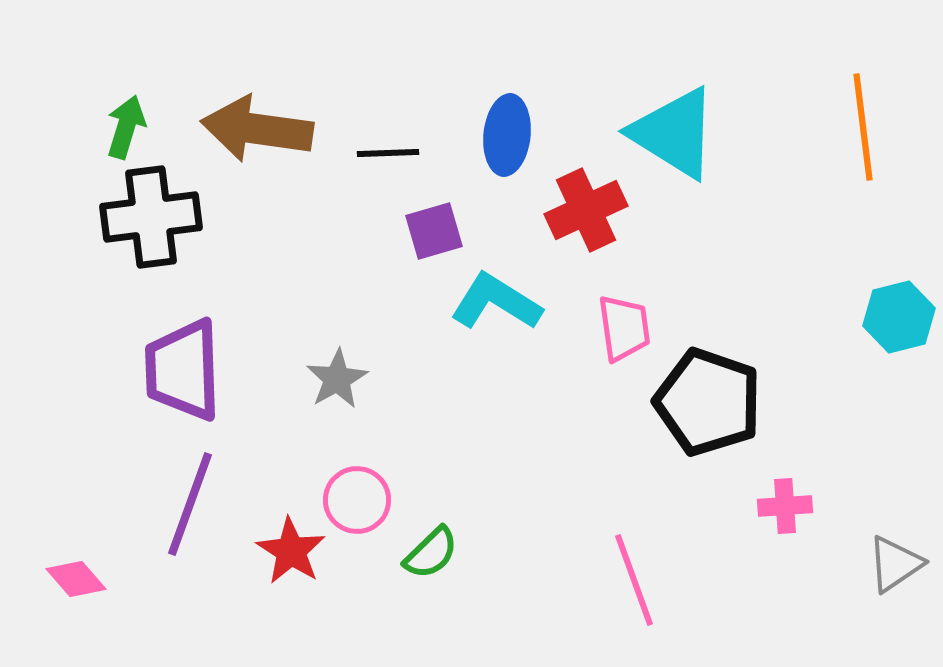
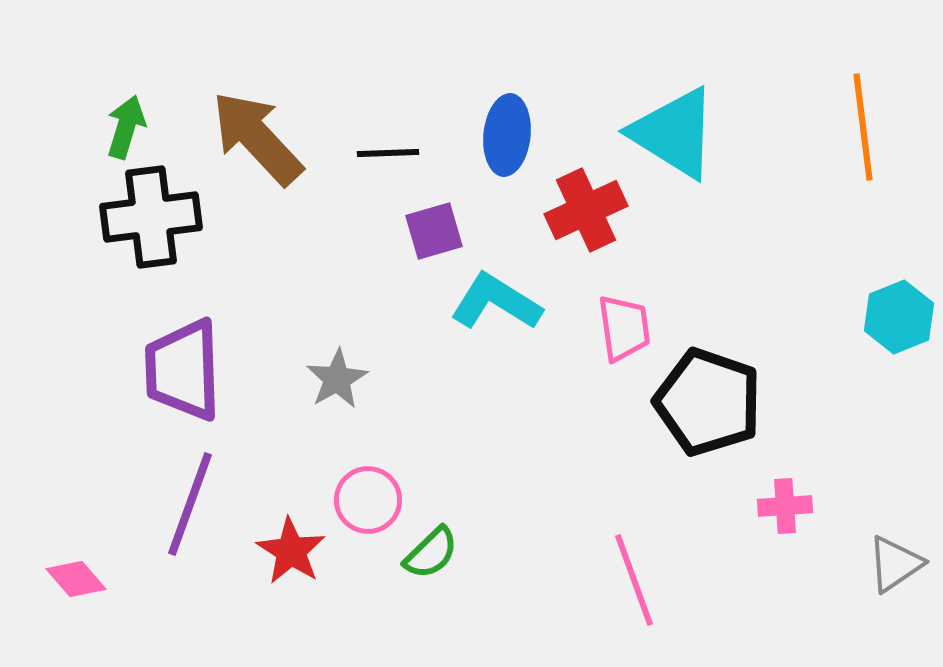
brown arrow: moved 9 px down; rotated 39 degrees clockwise
cyan hexagon: rotated 8 degrees counterclockwise
pink circle: moved 11 px right
